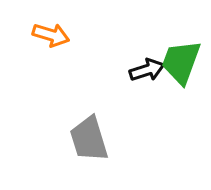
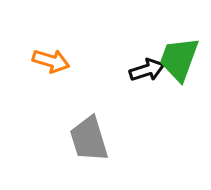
orange arrow: moved 26 px down
green trapezoid: moved 2 px left, 3 px up
